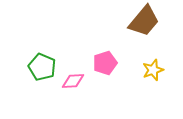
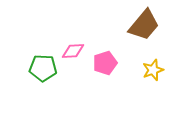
brown trapezoid: moved 4 px down
green pentagon: moved 1 px right, 1 px down; rotated 20 degrees counterclockwise
pink diamond: moved 30 px up
